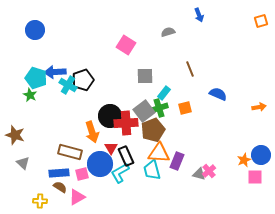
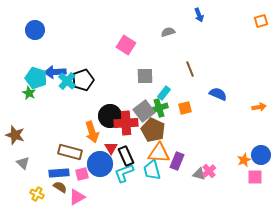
cyan cross at (68, 85): moved 1 px left, 4 px up; rotated 12 degrees clockwise
green star at (30, 95): moved 1 px left, 2 px up
brown pentagon at (153, 130): rotated 25 degrees counterclockwise
cyan L-shape at (120, 173): moved 4 px right; rotated 10 degrees clockwise
yellow cross at (40, 201): moved 3 px left, 7 px up; rotated 24 degrees clockwise
